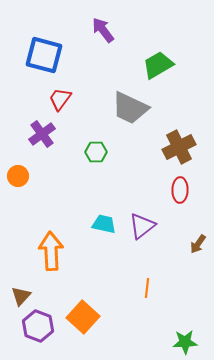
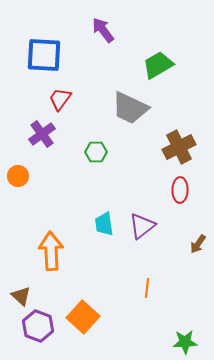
blue square: rotated 12 degrees counterclockwise
cyan trapezoid: rotated 110 degrees counterclockwise
brown triangle: rotated 30 degrees counterclockwise
